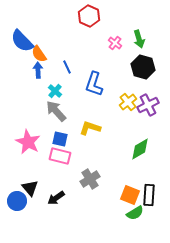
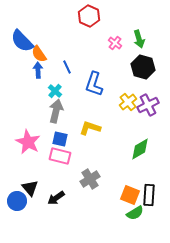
gray arrow: rotated 55 degrees clockwise
